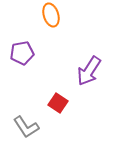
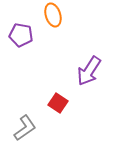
orange ellipse: moved 2 px right
purple pentagon: moved 1 px left, 18 px up; rotated 20 degrees clockwise
gray L-shape: moved 1 px left, 1 px down; rotated 92 degrees counterclockwise
